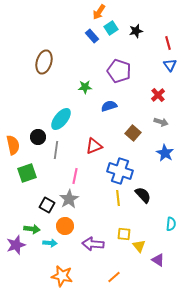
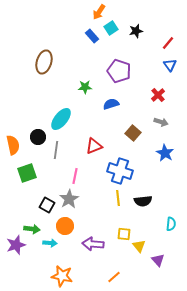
red line: rotated 56 degrees clockwise
blue semicircle: moved 2 px right, 2 px up
black semicircle: moved 6 px down; rotated 126 degrees clockwise
purple triangle: rotated 16 degrees clockwise
